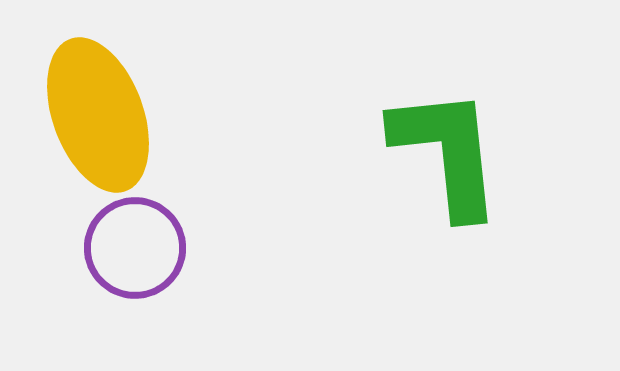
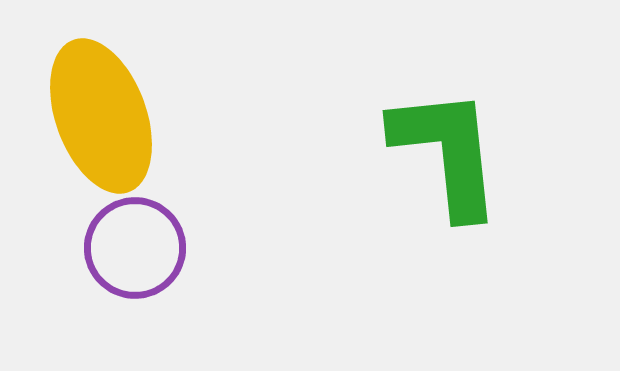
yellow ellipse: moved 3 px right, 1 px down
